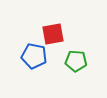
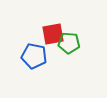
green pentagon: moved 7 px left, 18 px up
